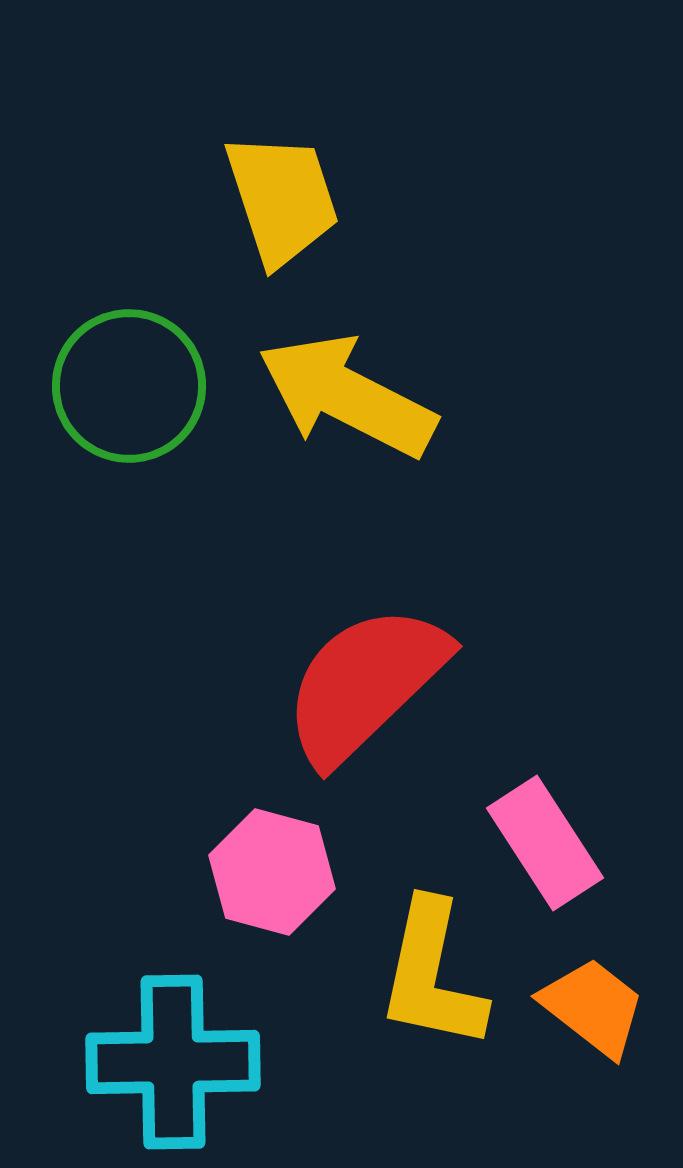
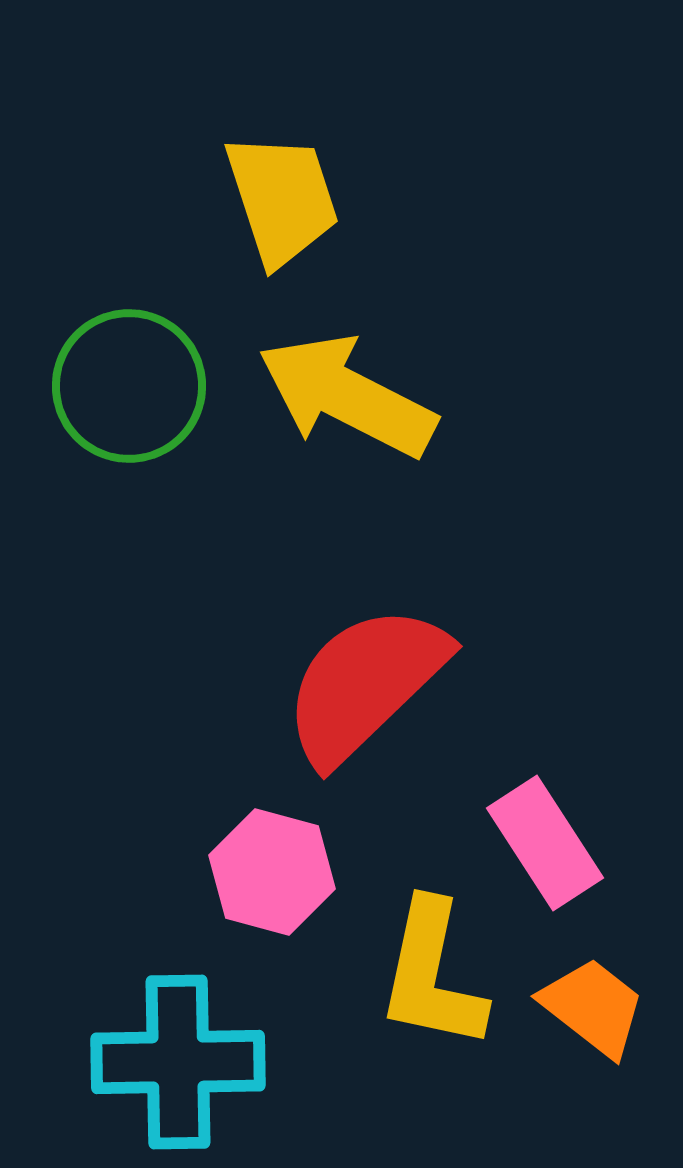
cyan cross: moved 5 px right
